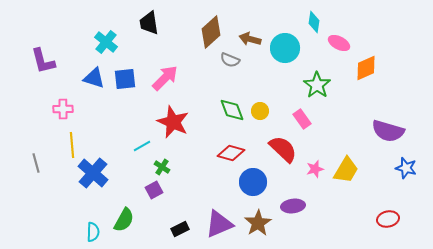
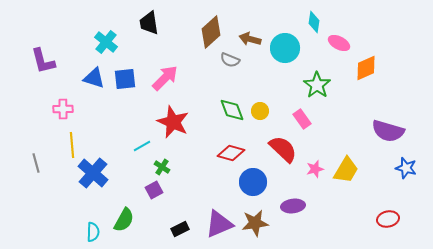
brown star: moved 3 px left; rotated 24 degrees clockwise
